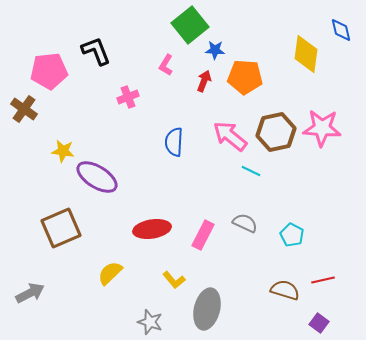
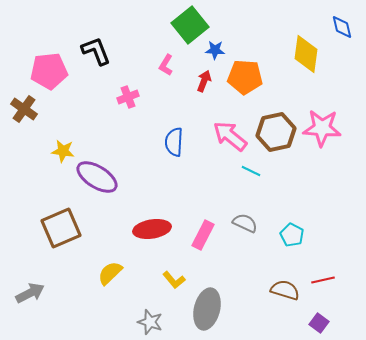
blue diamond: moved 1 px right, 3 px up
